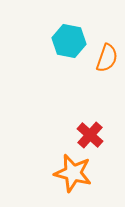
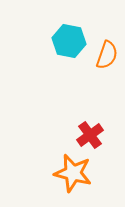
orange semicircle: moved 3 px up
red cross: rotated 12 degrees clockwise
